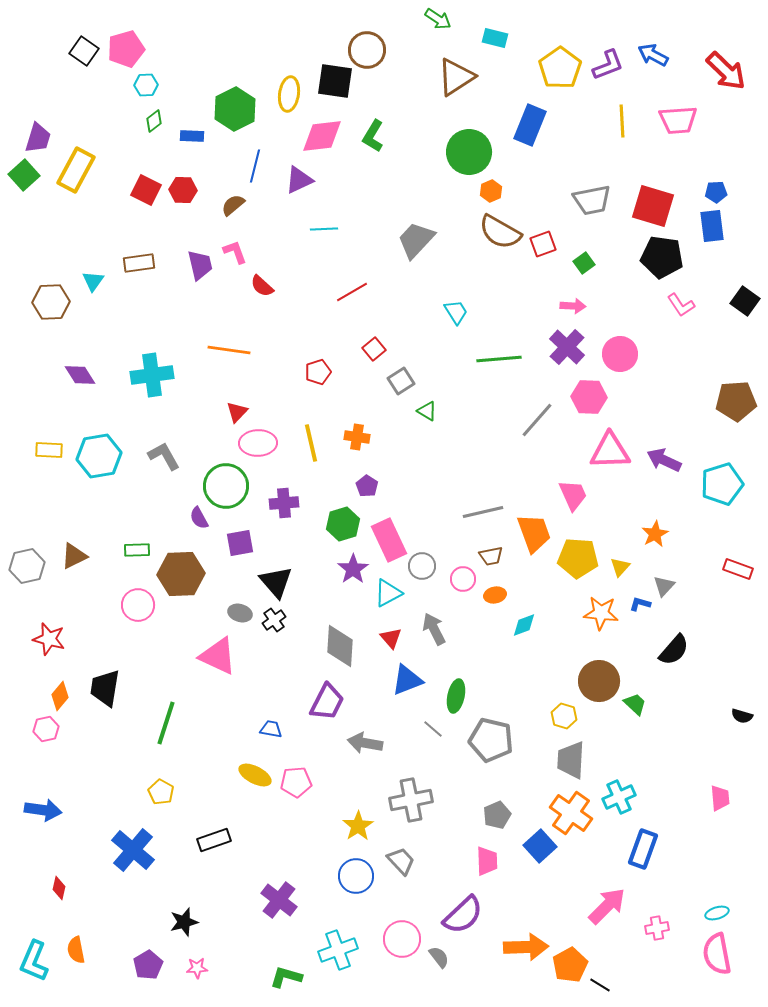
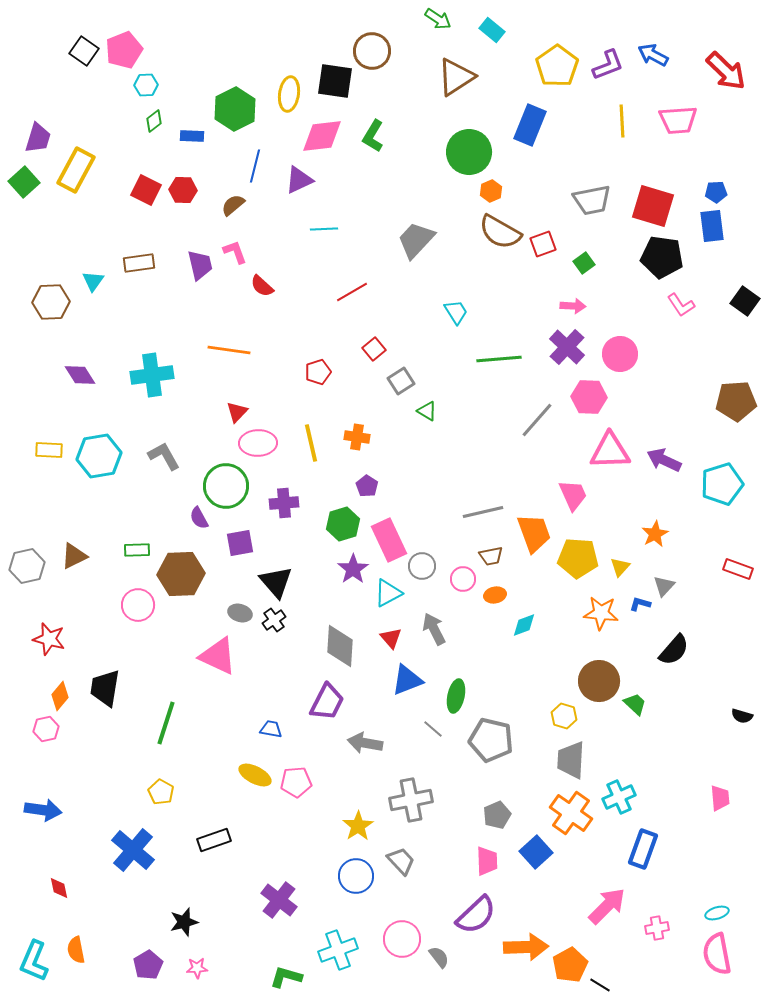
cyan rectangle at (495, 38): moved 3 px left, 8 px up; rotated 25 degrees clockwise
pink pentagon at (126, 49): moved 2 px left, 1 px down; rotated 6 degrees counterclockwise
brown circle at (367, 50): moved 5 px right, 1 px down
yellow pentagon at (560, 68): moved 3 px left, 2 px up
green square at (24, 175): moved 7 px down
blue square at (540, 846): moved 4 px left, 6 px down
red diamond at (59, 888): rotated 25 degrees counterclockwise
purple semicircle at (463, 915): moved 13 px right
